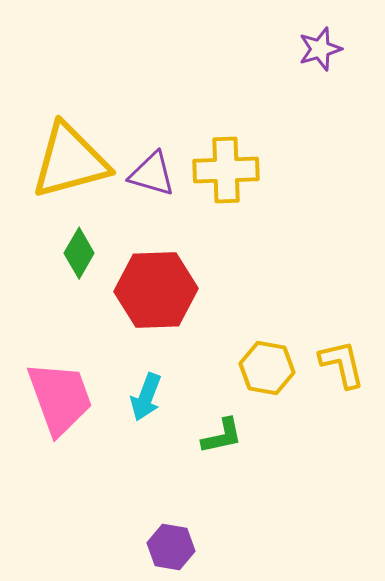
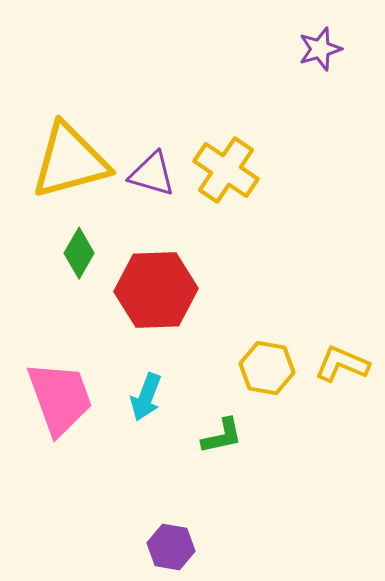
yellow cross: rotated 36 degrees clockwise
yellow L-shape: rotated 54 degrees counterclockwise
